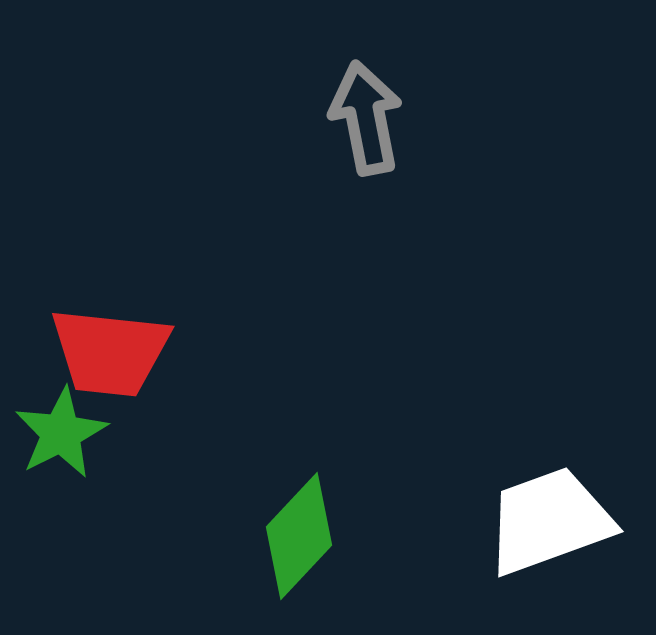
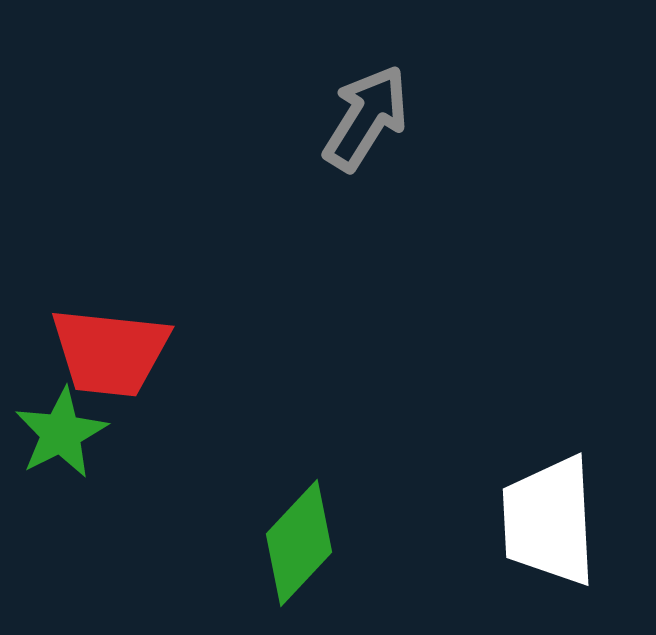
gray arrow: rotated 43 degrees clockwise
white trapezoid: rotated 73 degrees counterclockwise
green diamond: moved 7 px down
